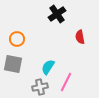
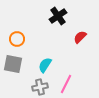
black cross: moved 1 px right, 2 px down
red semicircle: rotated 56 degrees clockwise
cyan semicircle: moved 3 px left, 2 px up
pink line: moved 2 px down
